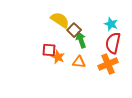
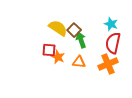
yellow semicircle: moved 2 px left, 8 px down
